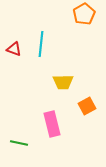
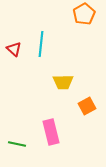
red triangle: rotated 21 degrees clockwise
pink rectangle: moved 1 px left, 8 px down
green line: moved 2 px left, 1 px down
